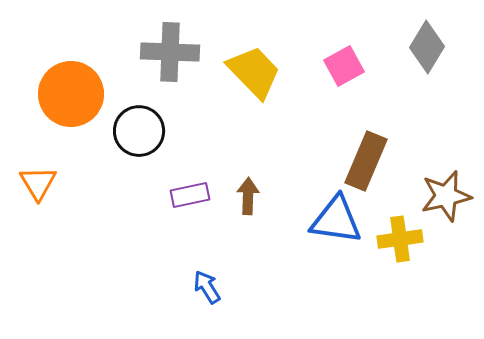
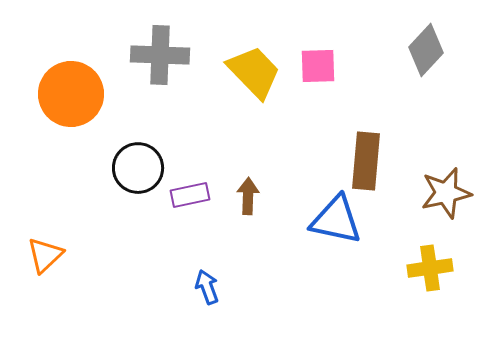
gray diamond: moved 1 px left, 3 px down; rotated 12 degrees clockwise
gray cross: moved 10 px left, 3 px down
pink square: moved 26 px left; rotated 27 degrees clockwise
black circle: moved 1 px left, 37 px down
brown rectangle: rotated 18 degrees counterclockwise
orange triangle: moved 7 px right, 72 px down; rotated 18 degrees clockwise
brown star: moved 3 px up
blue triangle: rotated 4 degrees clockwise
yellow cross: moved 30 px right, 29 px down
blue arrow: rotated 12 degrees clockwise
